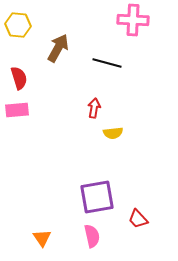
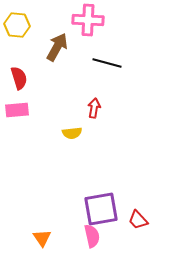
pink cross: moved 45 px left
yellow hexagon: moved 1 px left
brown arrow: moved 1 px left, 1 px up
yellow semicircle: moved 41 px left
purple square: moved 4 px right, 12 px down
red trapezoid: moved 1 px down
